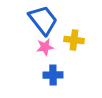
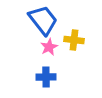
pink star: moved 4 px right; rotated 18 degrees counterclockwise
blue cross: moved 7 px left, 2 px down
